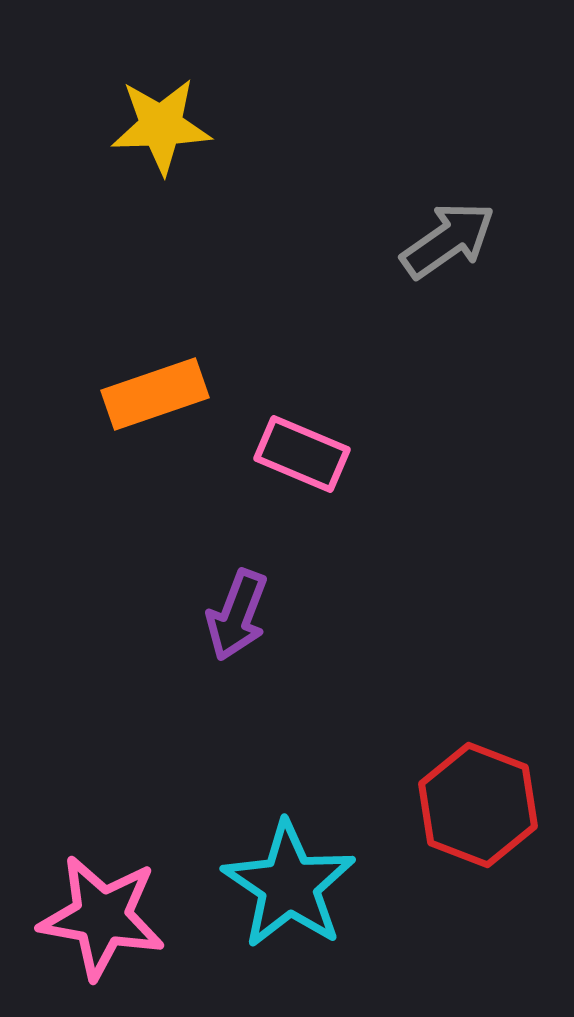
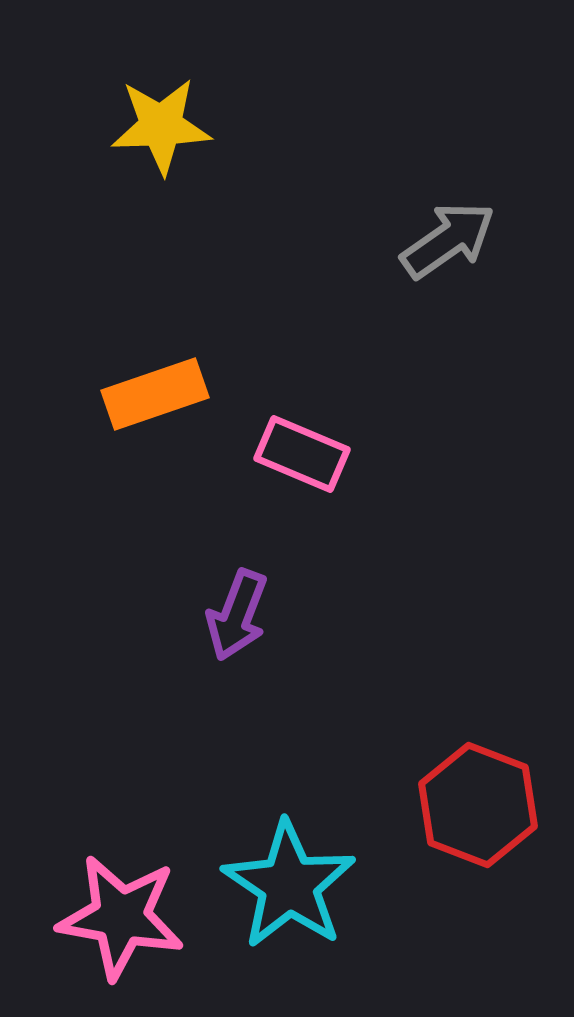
pink star: moved 19 px right
